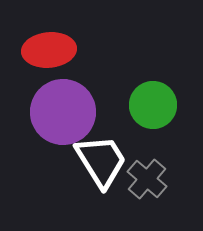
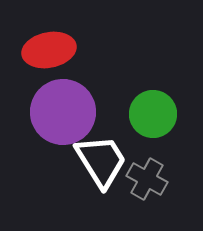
red ellipse: rotated 6 degrees counterclockwise
green circle: moved 9 px down
gray cross: rotated 12 degrees counterclockwise
